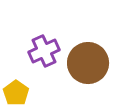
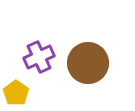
purple cross: moved 5 px left, 6 px down
